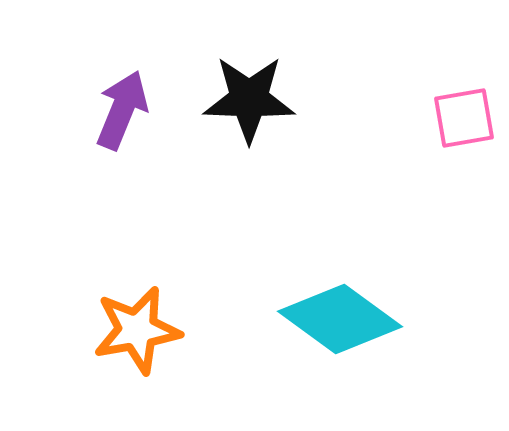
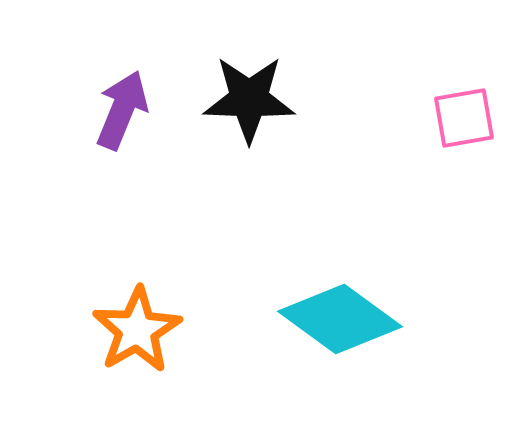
orange star: rotated 20 degrees counterclockwise
